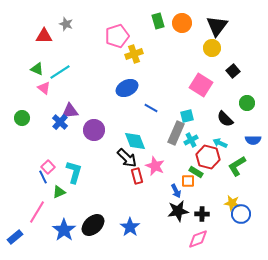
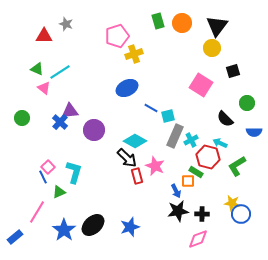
black square at (233, 71): rotated 24 degrees clockwise
cyan square at (187, 116): moved 19 px left
gray rectangle at (176, 133): moved 1 px left, 3 px down
blue semicircle at (253, 140): moved 1 px right, 8 px up
cyan diamond at (135, 141): rotated 40 degrees counterclockwise
blue star at (130, 227): rotated 18 degrees clockwise
